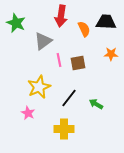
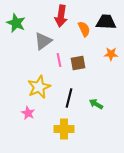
black line: rotated 24 degrees counterclockwise
